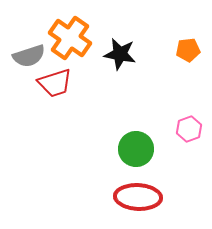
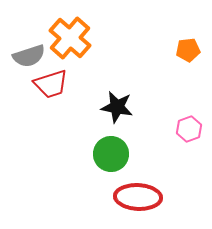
orange cross: rotated 6 degrees clockwise
black star: moved 3 px left, 53 px down
red trapezoid: moved 4 px left, 1 px down
green circle: moved 25 px left, 5 px down
